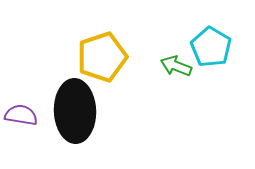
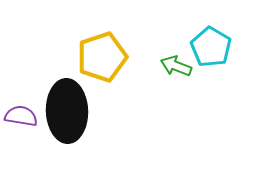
black ellipse: moved 8 px left
purple semicircle: moved 1 px down
